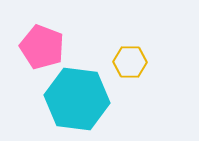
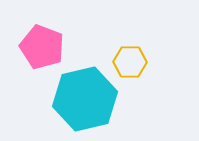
cyan hexagon: moved 8 px right; rotated 20 degrees counterclockwise
